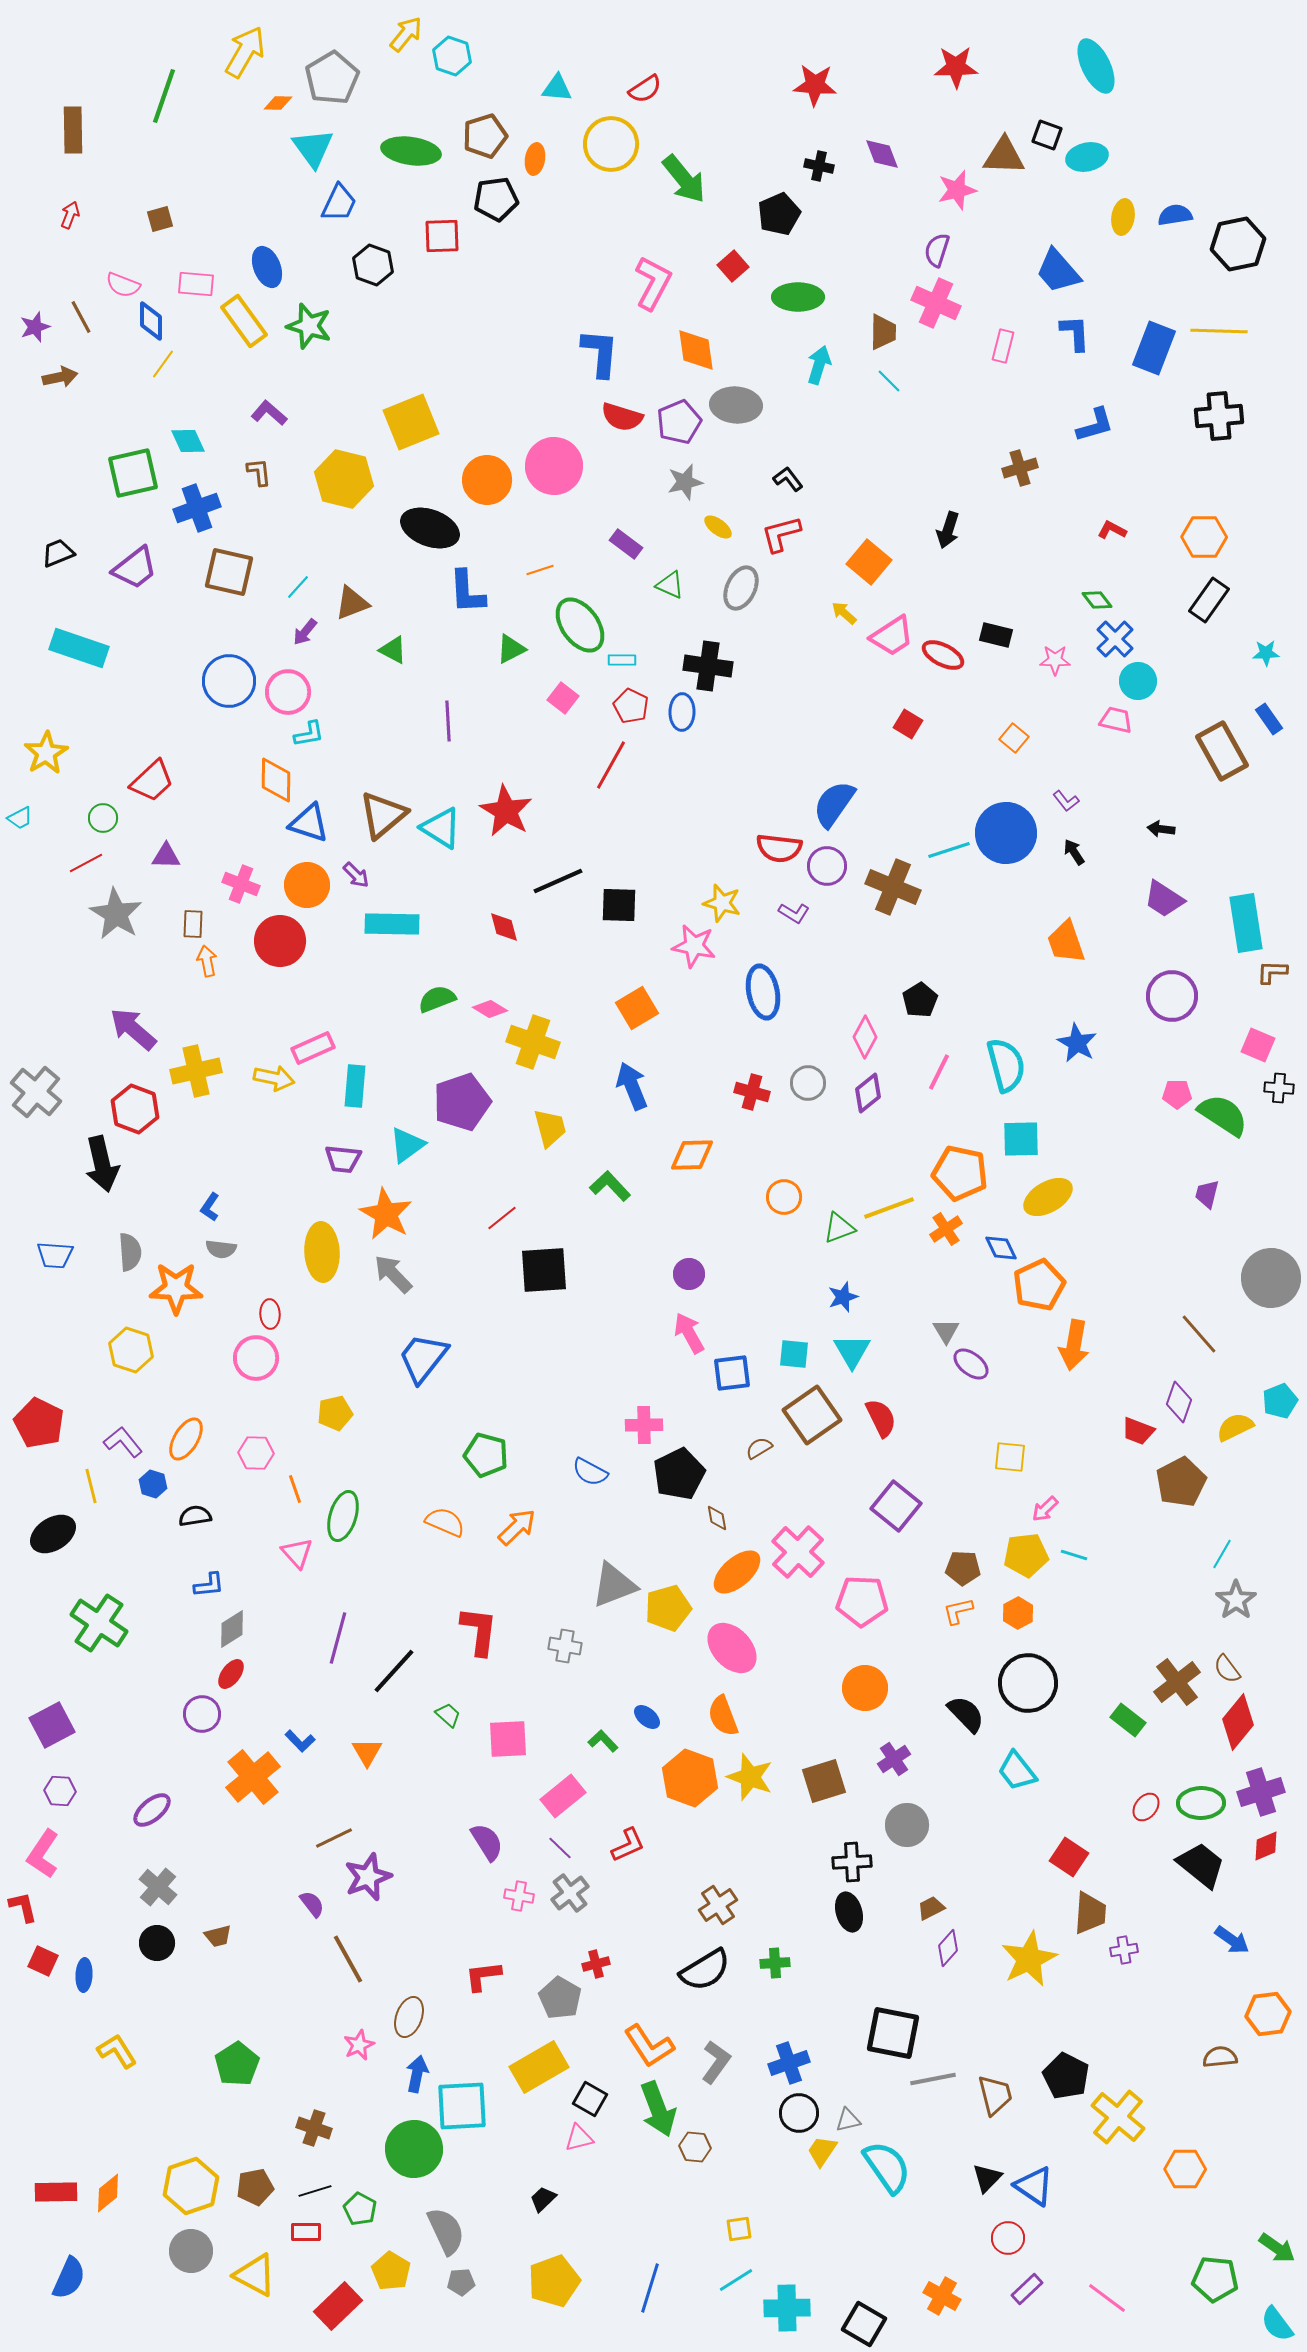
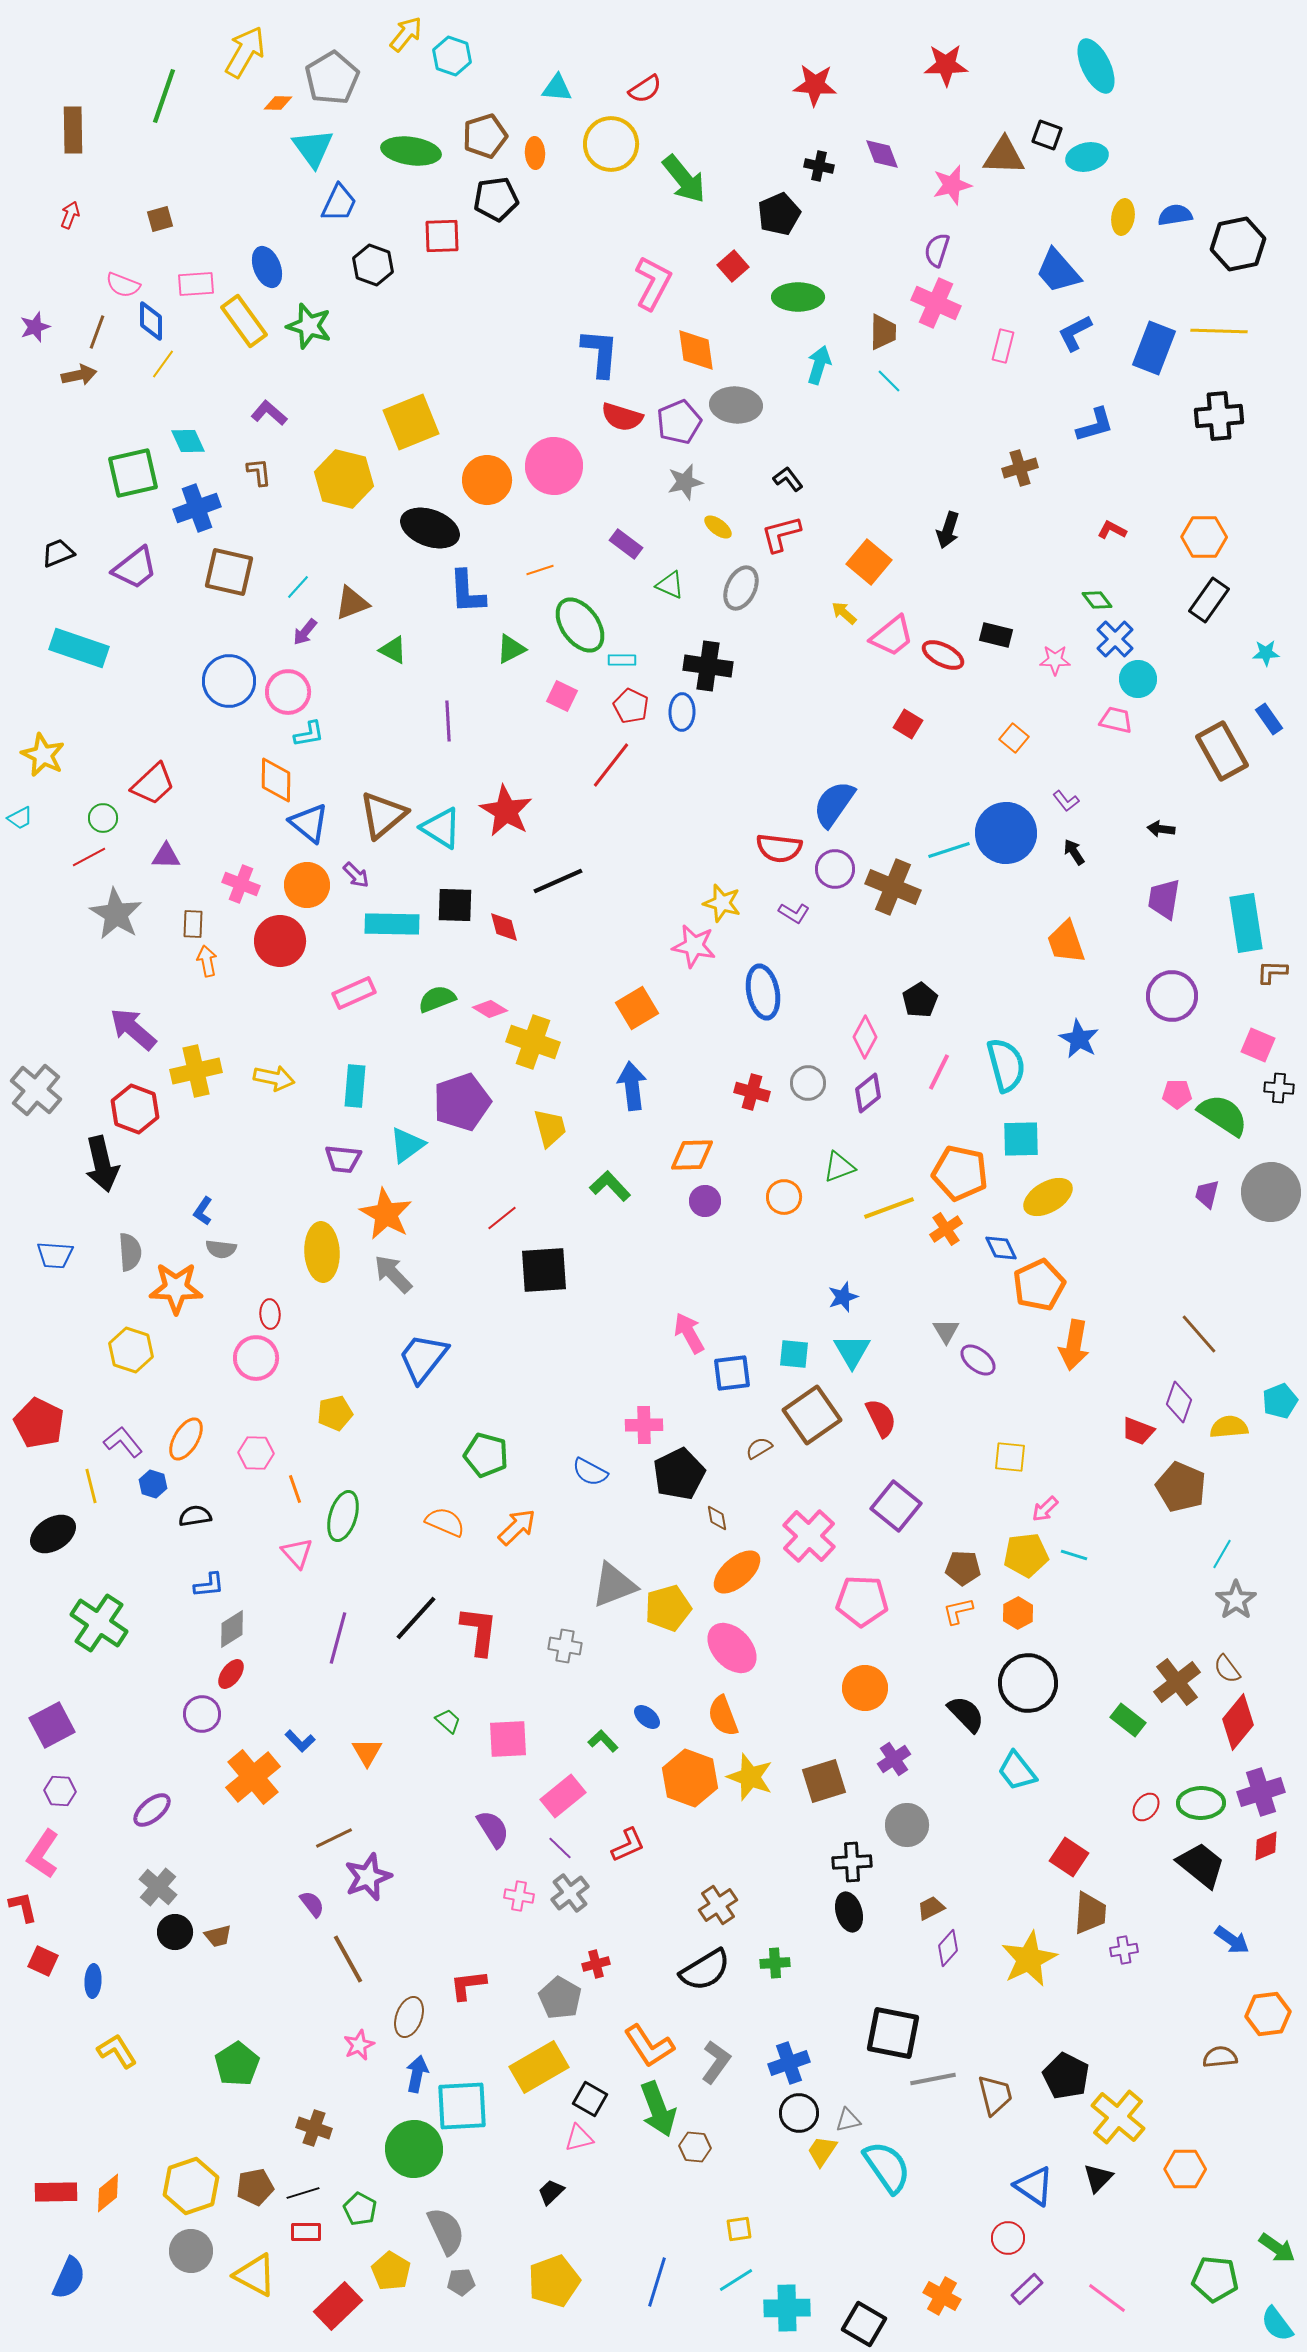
red star at (956, 67): moved 10 px left, 2 px up
orange ellipse at (535, 159): moved 6 px up; rotated 12 degrees counterclockwise
pink star at (957, 190): moved 5 px left, 5 px up
pink rectangle at (196, 284): rotated 9 degrees counterclockwise
brown line at (81, 317): moved 16 px right, 15 px down; rotated 48 degrees clockwise
blue L-shape at (1075, 333): rotated 114 degrees counterclockwise
brown arrow at (60, 377): moved 19 px right, 2 px up
pink trapezoid at (892, 636): rotated 6 degrees counterclockwise
cyan circle at (1138, 681): moved 2 px up
pink square at (563, 698): moved 1 px left, 2 px up; rotated 12 degrees counterclockwise
yellow star at (46, 753): moved 3 px left, 2 px down; rotated 15 degrees counterclockwise
red line at (611, 765): rotated 9 degrees clockwise
red trapezoid at (152, 781): moved 1 px right, 3 px down
blue triangle at (309, 823): rotated 21 degrees clockwise
red line at (86, 863): moved 3 px right, 6 px up
purple circle at (827, 866): moved 8 px right, 3 px down
purple trapezoid at (1164, 899): rotated 66 degrees clockwise
black square at (619, 905): moved 164 px left
blue star at (1077, 1043): moved 2 px right, 4 px up
pink rectangle at (313, 1048): moved 41 px right, 55 px up
blue arrow at (632, 1086): rotated 15 degrees clockwise
gray cross at (36, 1092): moved 2 px up
blue L-shape at (210, 1207): moved 7 px left, 4 px down
green triangle at (839, 1228): moved 61 px up
purple circle at (689, 1274): moved 16 px right, 73 px up
gray circle at (1271, 1278): moved 86 px up
purple ellipse at (971, 1364): moved 7 px right, 4 px up
yellow semicircle at (1235, 1427): moved 6 px left; rotated 21 degrees clockwise
brown pentagon at (1181, 1482): moved 5 px down; rotated 21 degrees counterclockwise
pink cross at (798, 1552): moved 11 px right, 16 px up
black line at (394, 1671): moved 22 px right, 53 px up
green trapezoid at (448, 1715): moved 6 px down
purple semicircle at (487, 1842): moved 6 px right, 13 px up
black circle at (157, 1943): moved 18 px right, 11 px up
blue ellipse at (84, 1975): moved 9 px right, 6 px down
red L-shape at (483, 1976): moved 15 px left, 9 px down
black triangle at (987, 2178): moved 111 px right
black line at (315, 2191): moved 12 px left, 2 px down
black trapezoid at (543, 2199): moved 8 px right, 7 px up
blue line at (650, 2288): moved 7 px right, 6 px up
